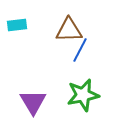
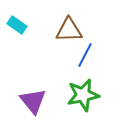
cyan rectangle: rotated 42 degrees clockwise
blue line: moved 5 px right, 5 px down
purple triangle: moved 1 px up; rotated 8 degrees counterclockwise
